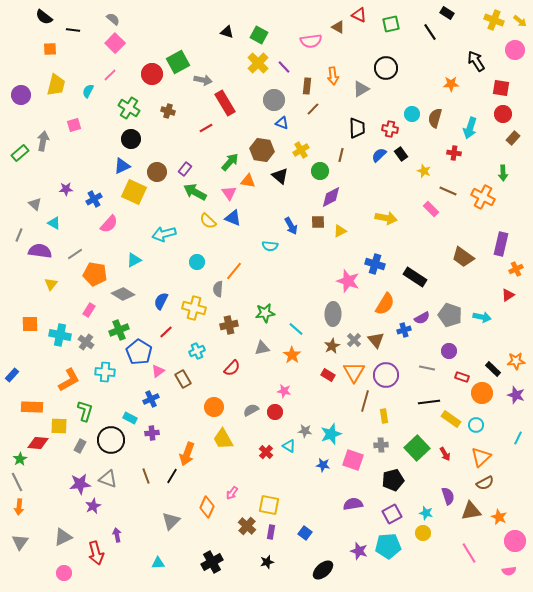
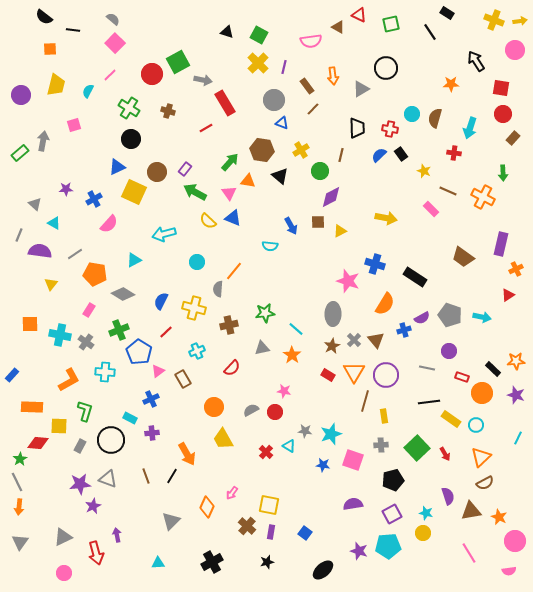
yellow arrow at (520, 21): rotated 48 degrees counterclockwise
purple line at (284, 67): rotated 56 degrees clockwise
brown rectangle at (307, 86): rotated 42 degrees counterclockwise
blue triangle at (122, 166): moved 5 px left, 1 px down
orange arrow at (187, 454): rotated 50 degrees counterclockwise
